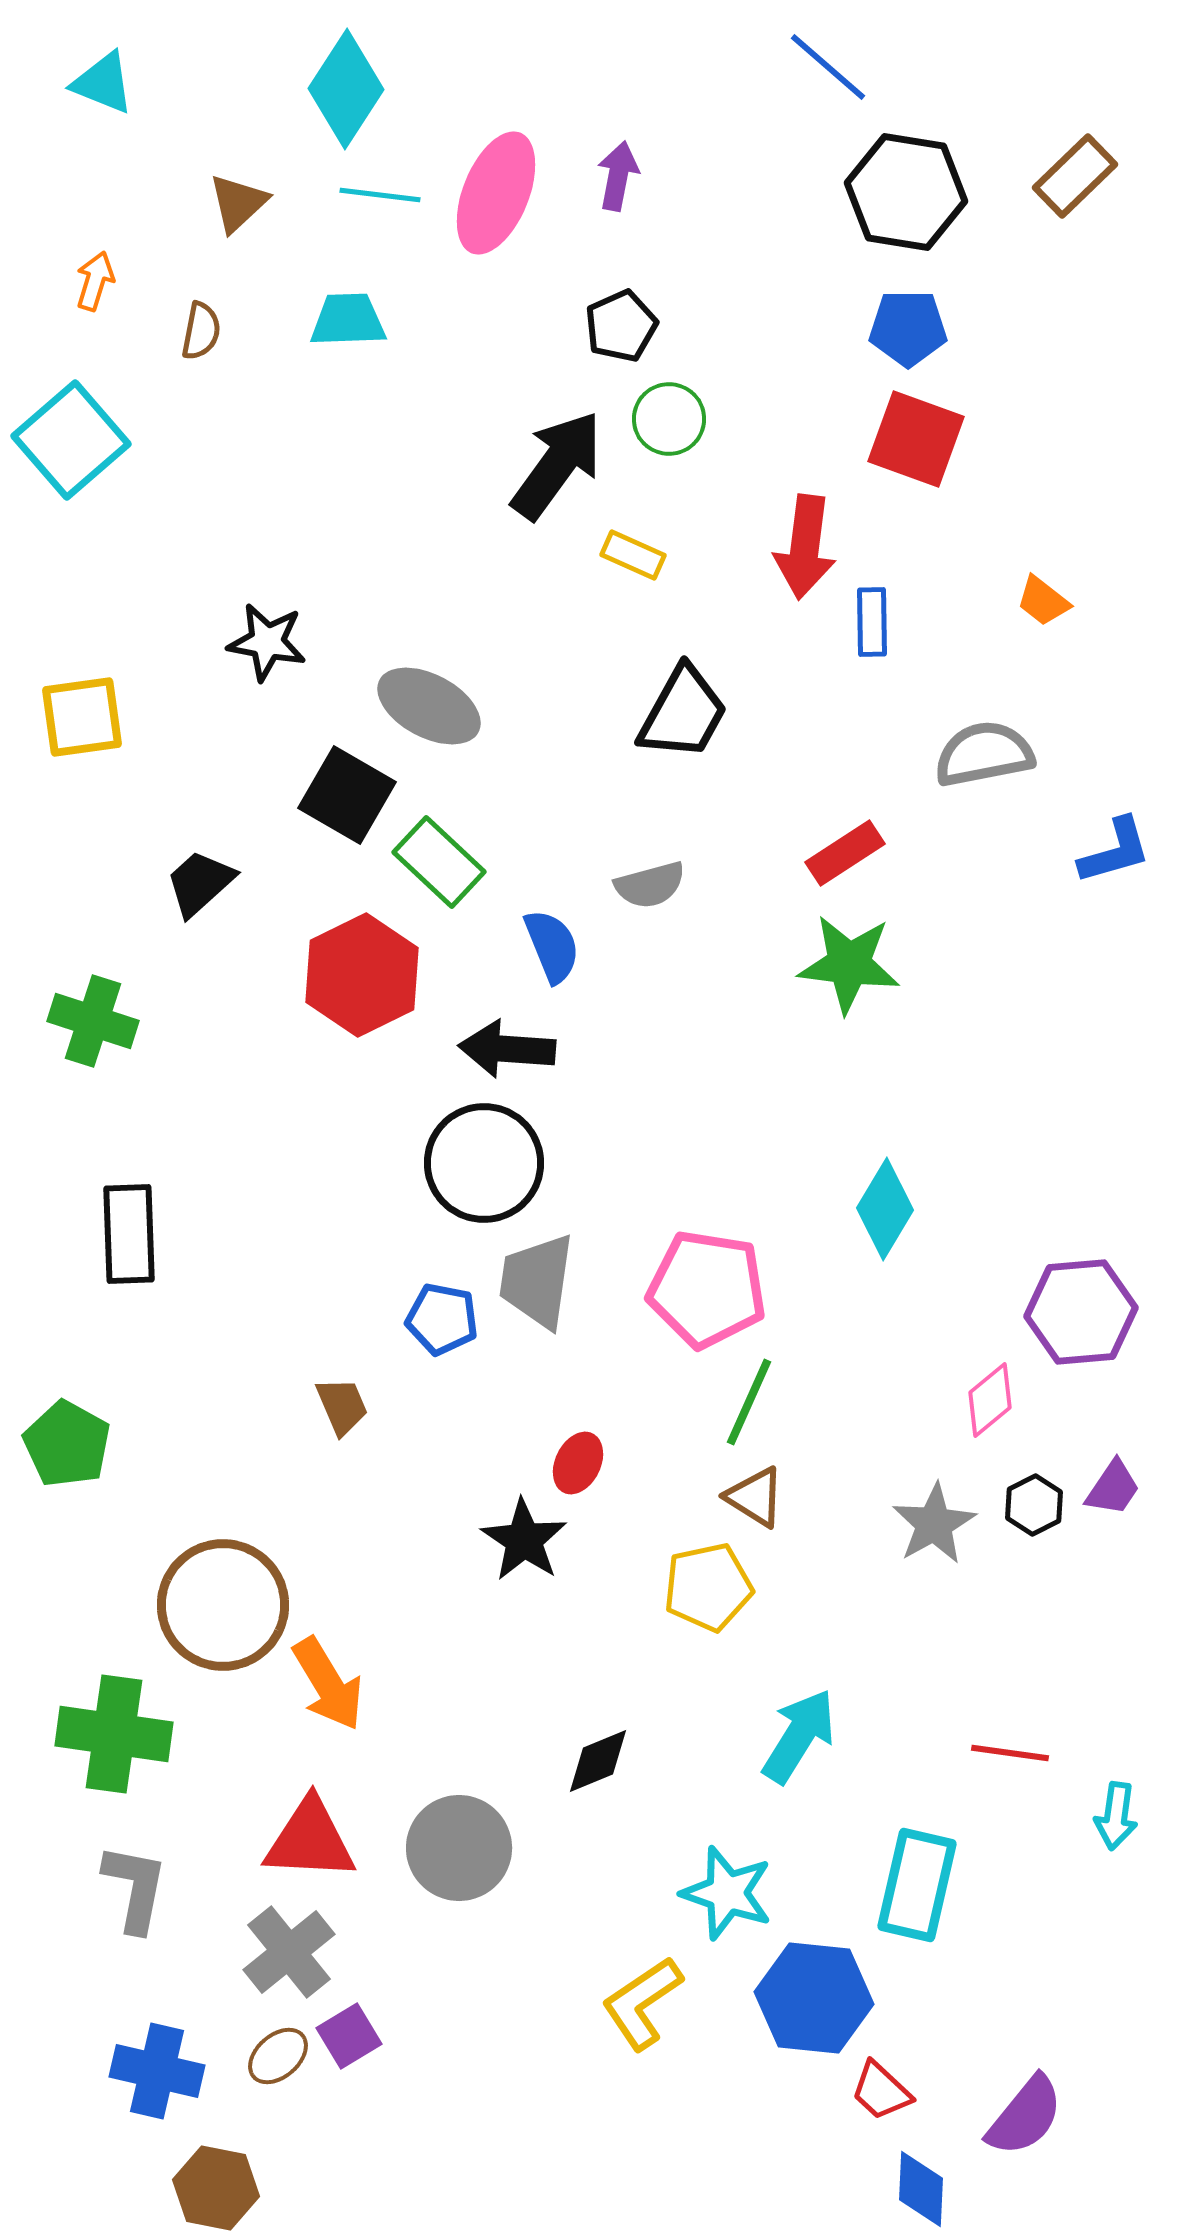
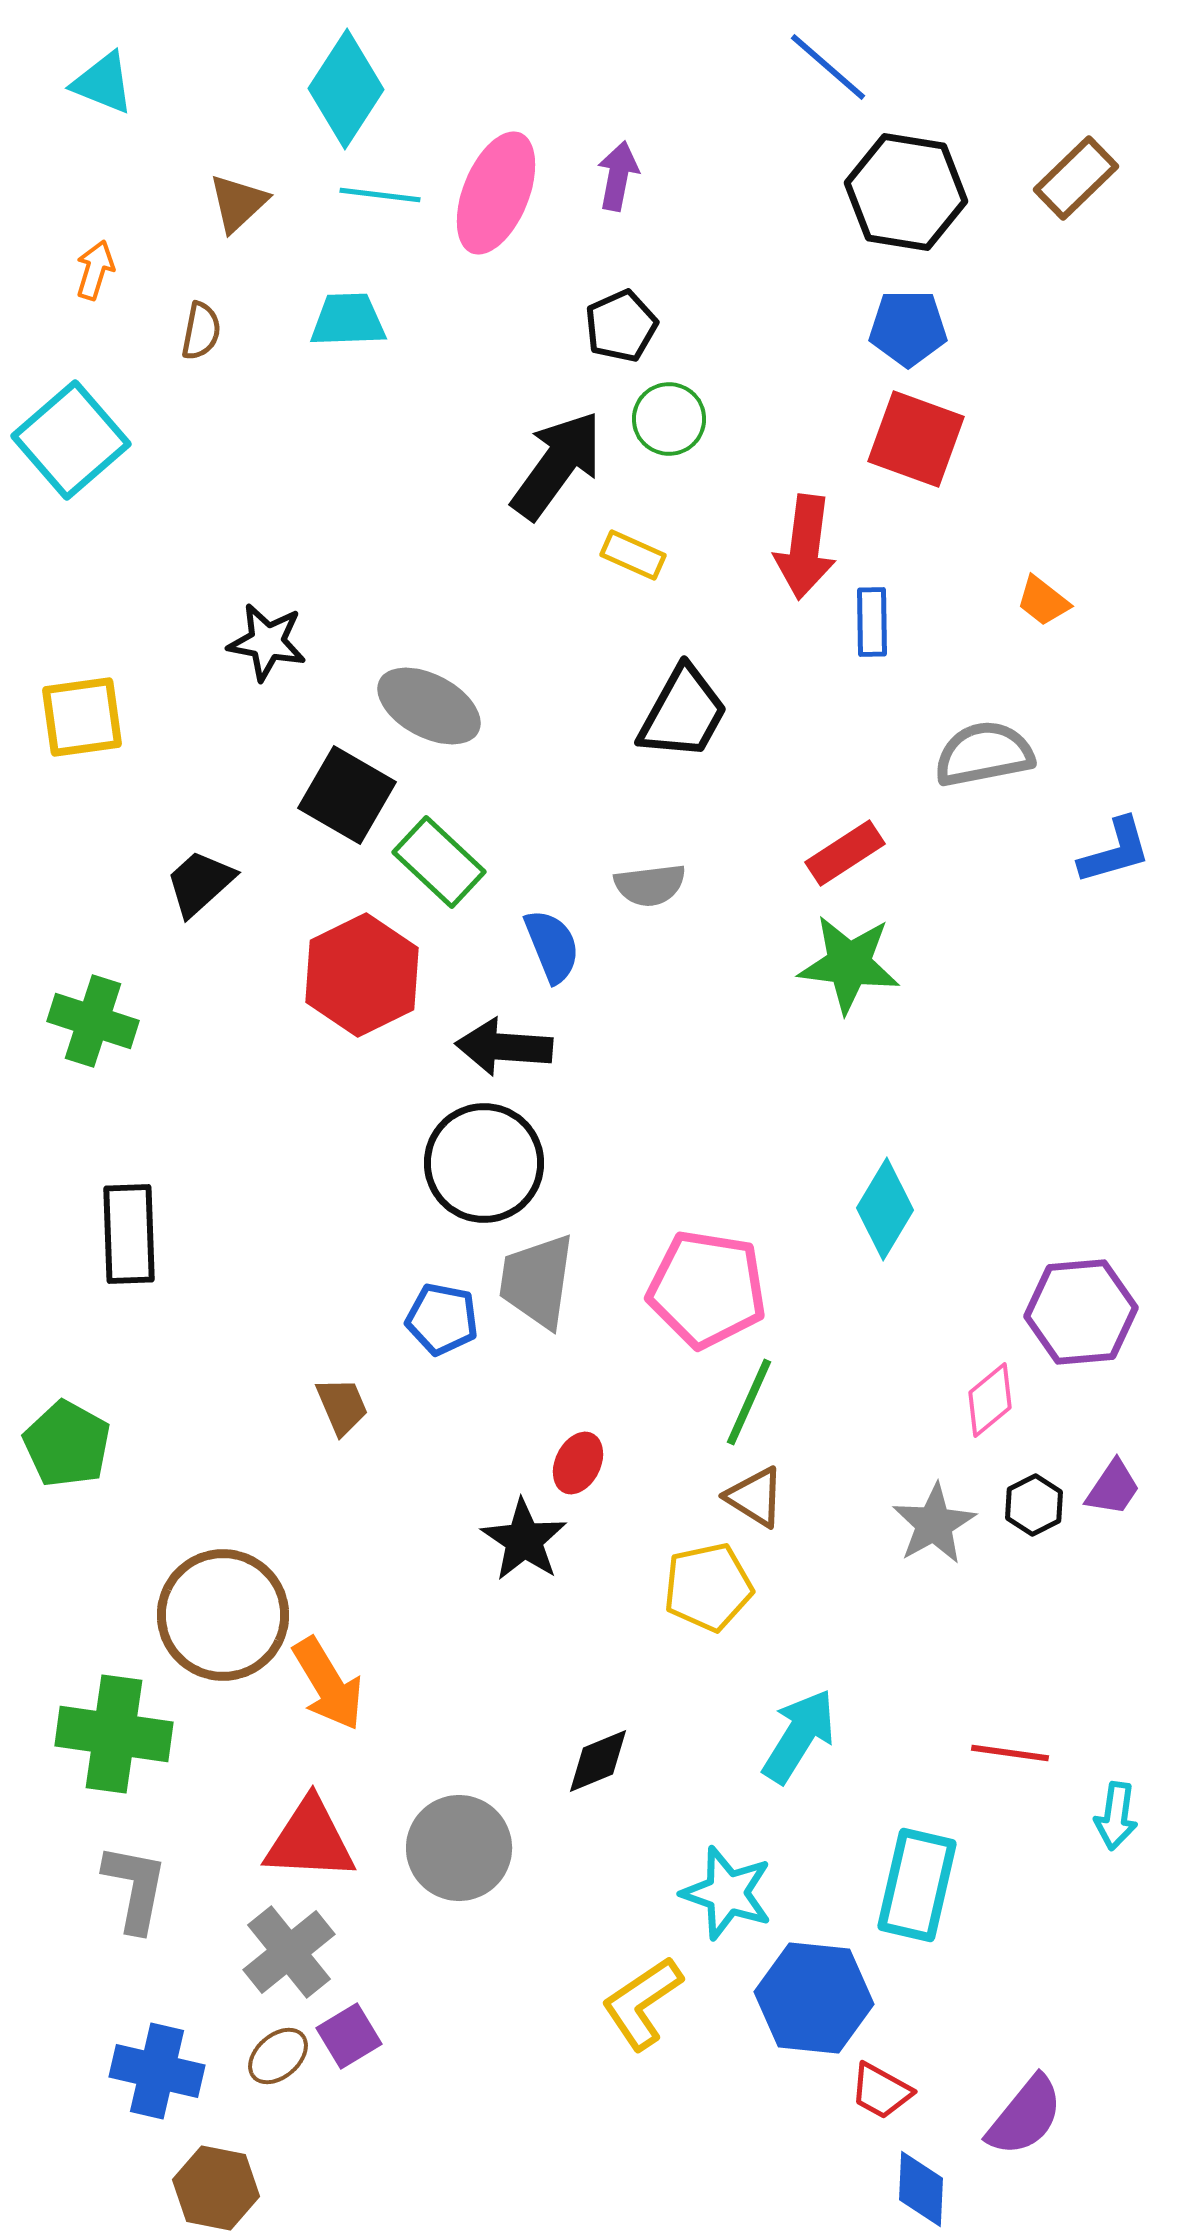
brown rectangle at (1075, 176): moved 1 px right, 2 px down
orange arrow at (95, 281): moved 11 px up
gray semicircle at (650, 885): rotated 8 degrees clockwise
black arrow at (507, 1049): moved 3 px left, 2 px up
brown circle at (223, 1605): moved 10 px down
red trapezoid at (881, 2091): rotated 14 degrees counterclockwise
